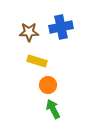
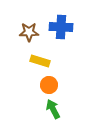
blue cross: rotated 15 degrees clockwise
yellow rectangle: moved 3 px right
orange circle: moved 1 px right
